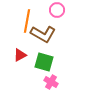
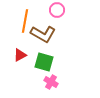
orange line: moved 2 px left
